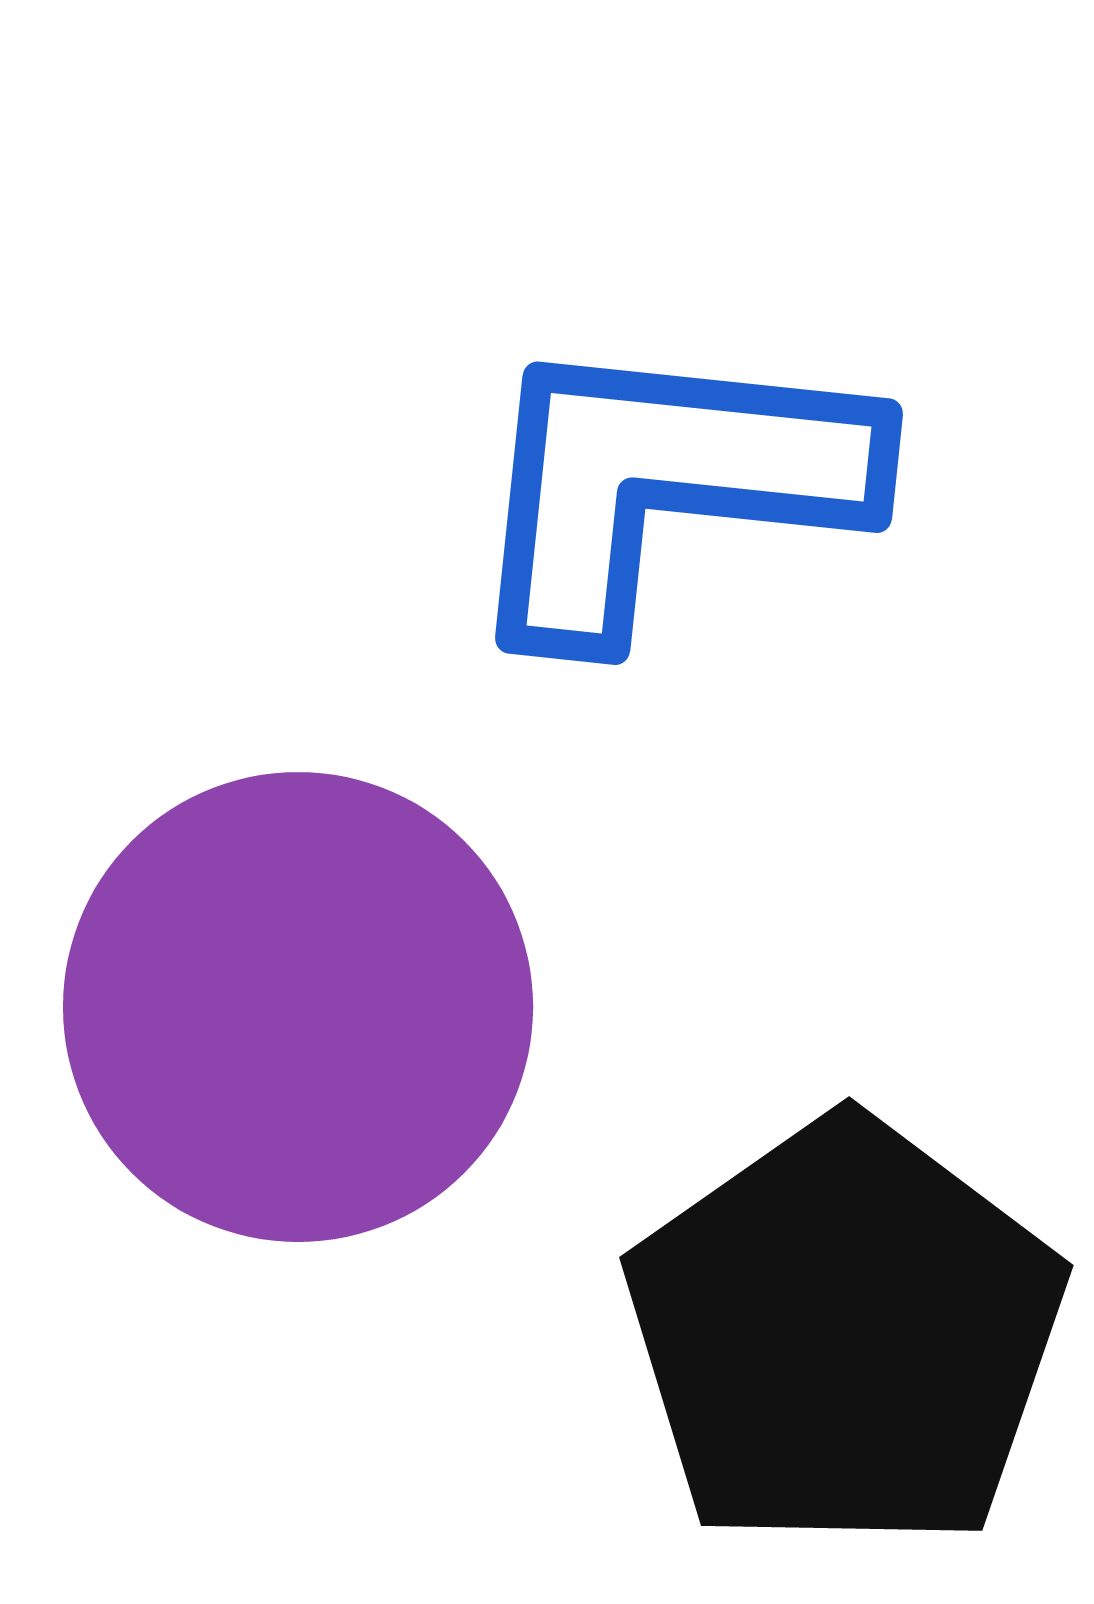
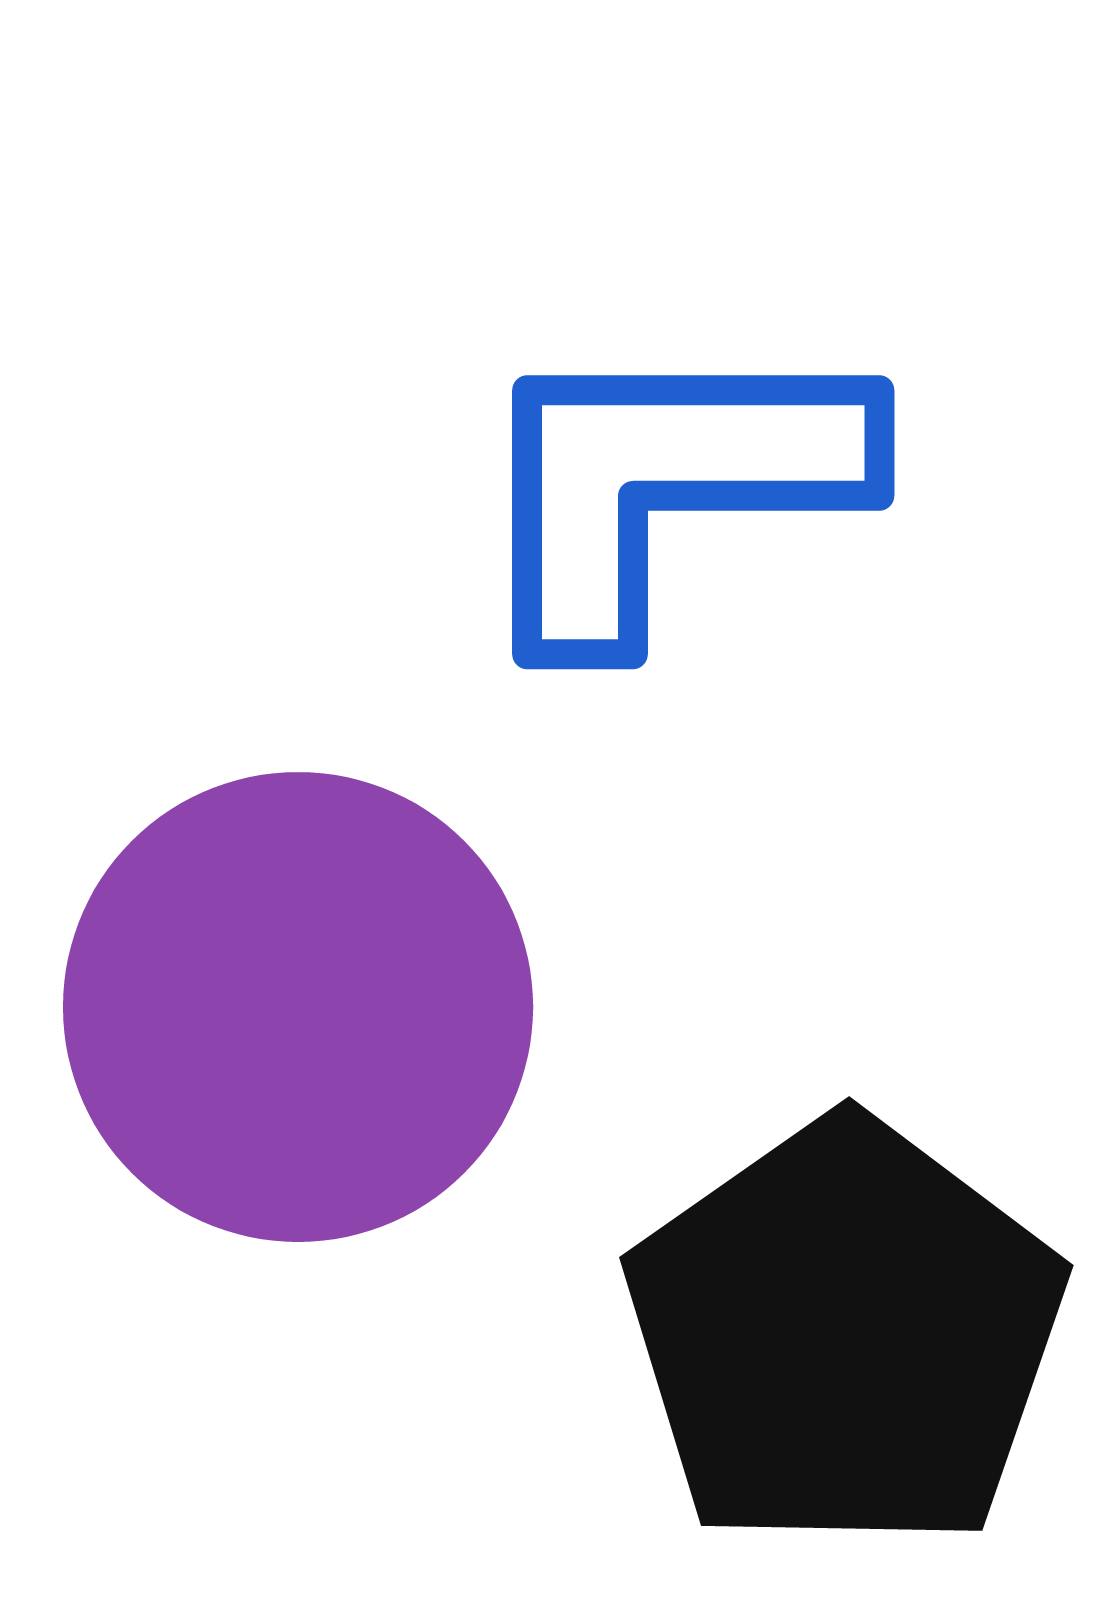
blue L-shape: rotated 6 degrees counterclockwise
